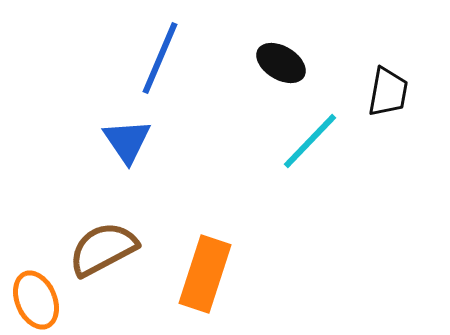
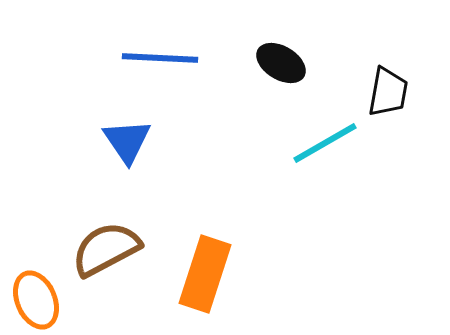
blue line: rotated 70 degrees clockwise
cyan line: moved 15 px right, 2 px down; rotated 16 degrees clockwise
brown semicircle: moved 3 px right
